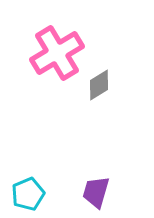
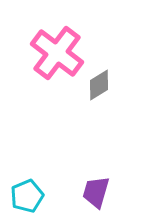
pink cross: rotated 22 degrees counterclockwise
cyan pentagon: moved 1 px left, 2 px down
